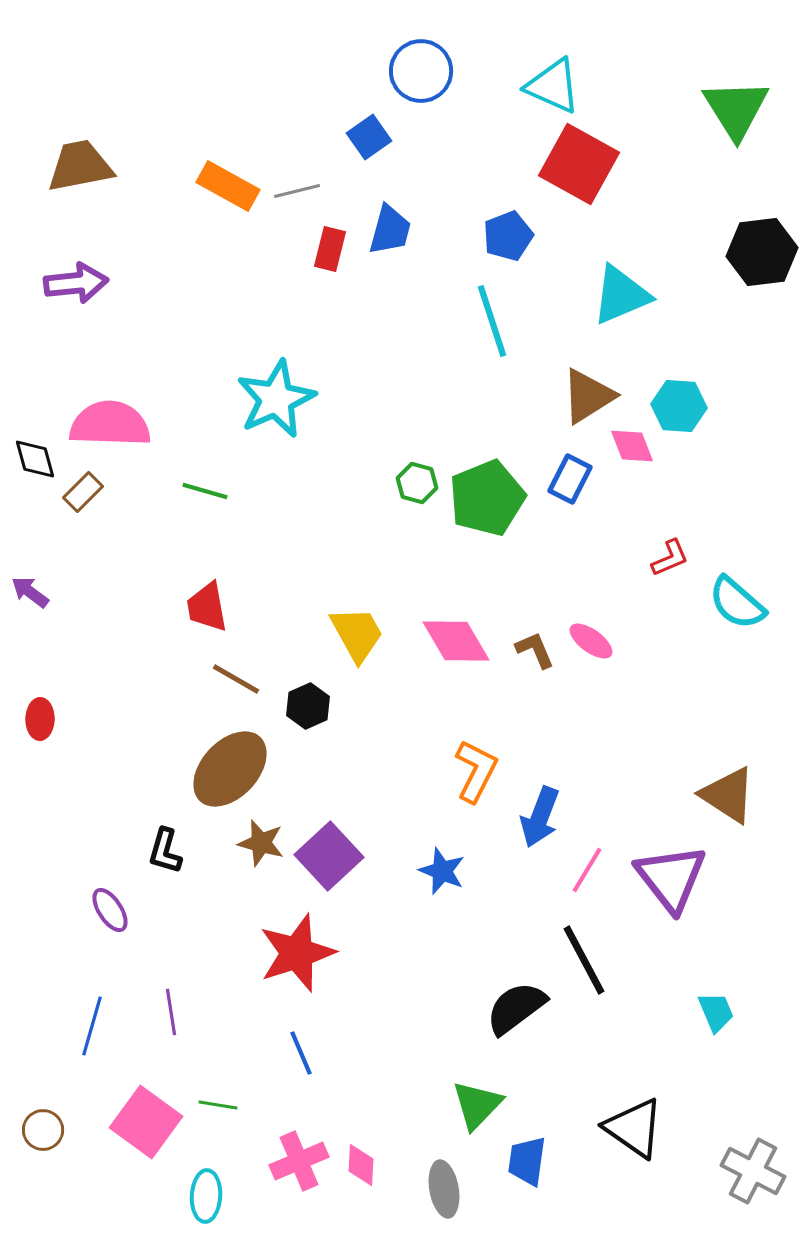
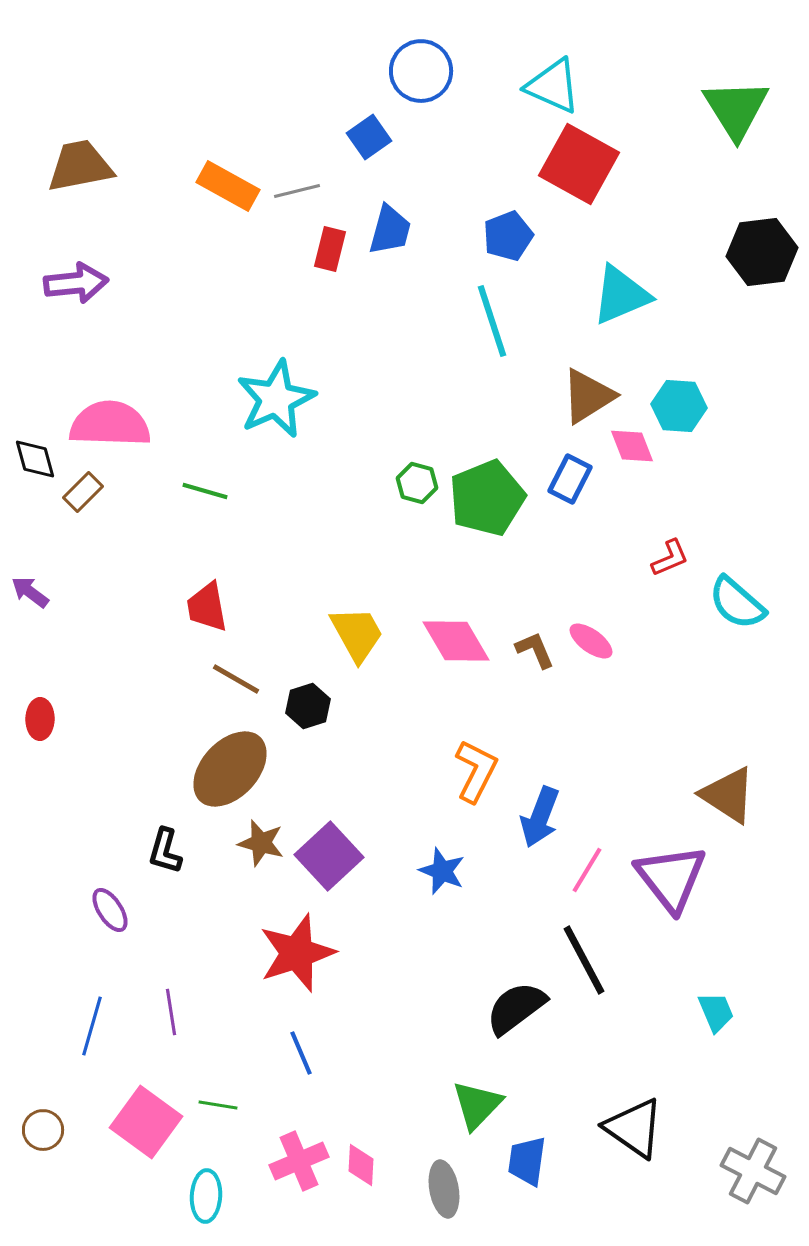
black hexagon at (308, 706): rotated 6 degrees clockwise
